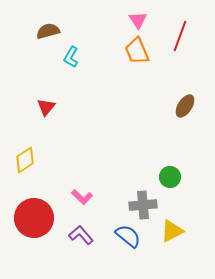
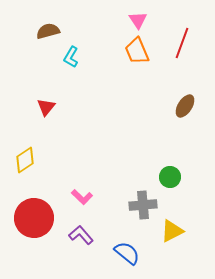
red line: moved 2 px right, 7 px down
blue semicircle: moved 1 px left, 17 px down
